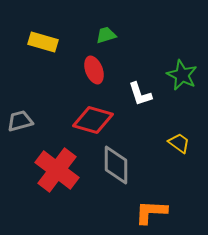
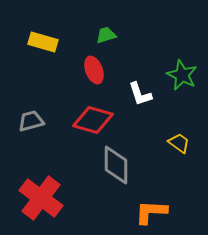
gray trapezoid: moved 11 px right
red cross: moved 16 px left, 28 px down
